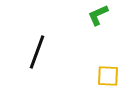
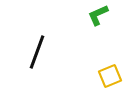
yellow square: moved 2 px right; rotated 25 degrees counterclockwise
